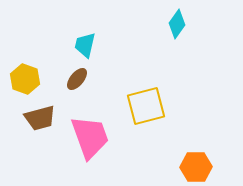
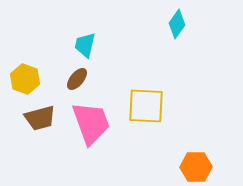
yellow square: rotated 18 degrees clockwise
pink trapezoid: moved 1 px right, 14 px up
